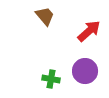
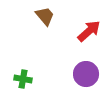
purple circle: moved 1 px right, 3 px down
green cross: moved 28 px left
